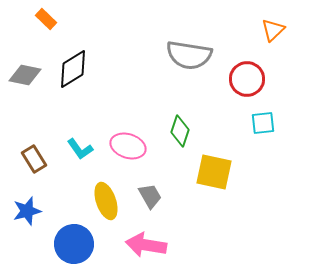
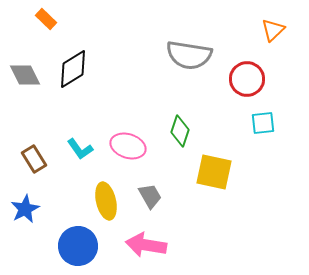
gray diamond: rotated 52 degrees clockwise
yellow ellipse: rotated 6 degrees clockwise
blue star: moved 2 px left, 2 px up; rotated 12 degrees counterclockwise
blue circle: moved 4 px right, 2 px down
